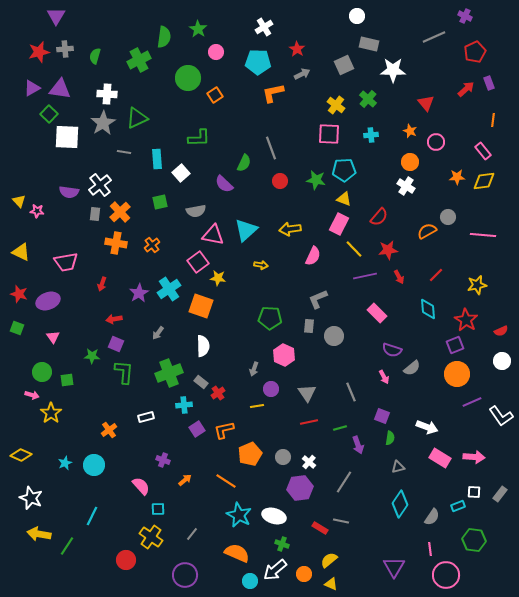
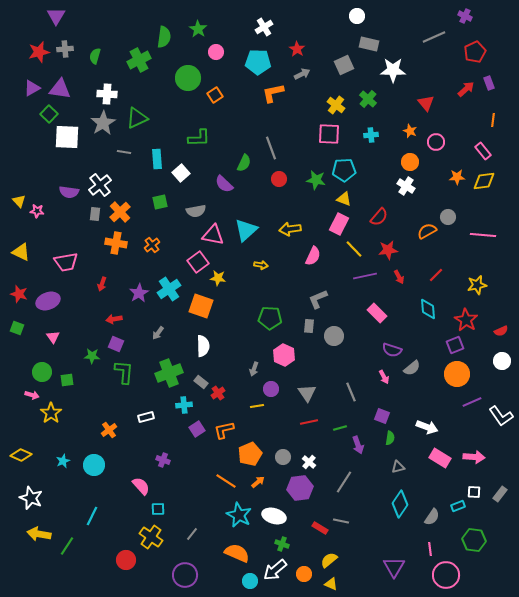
red circle at (280, 181): moved 1 px left, 2 px up
cyan star at (65, 463): moved 2 px left, 2 px up
orange arrow at (185, 480): moved 73 px right, 2 px down
